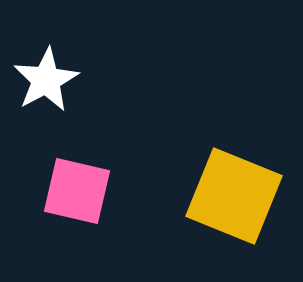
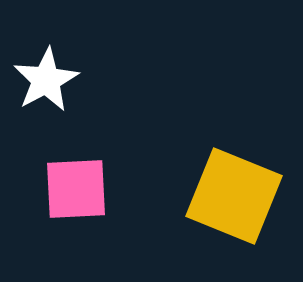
pink square: moved 1 px left, 2 px up; rotated 16 degrees counterclockwise
